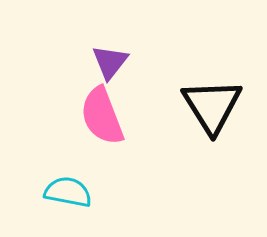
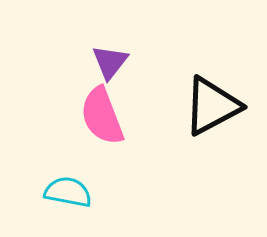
black triangle: rotated 34 degrees clockwise
